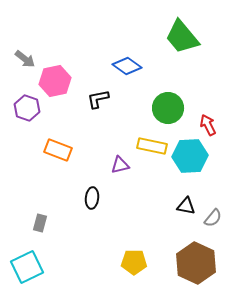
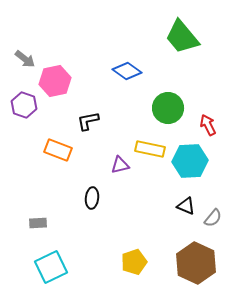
blue diamond: moved 5 px down
black L-shape: moved 10 px left, 22 px down
purple hexagon: moved 3 px left, 3 px up
yellow rectangle: moved 2 px left, 3 px down
cyan hexagon: moved 5 px down
black triangle: rotated 12 degrees clockwise
gray rectangle: moved 2 px left; rotated 72 degrees clockwise
yellow pentagon: rotated 20 degrees counterclockwise
cyan square: moved 24 px right
